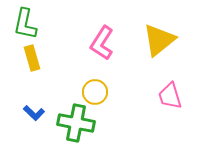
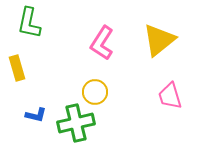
green L-shape: moved 4 px right, 1 px up
yellow rectangle: moved 15 px left, 10 px down
blue L-shape: moved 2 px right, 2 px down; rotated 30 degrees counterclockwise
green cross: rotated 24 degrees counterclockwise
